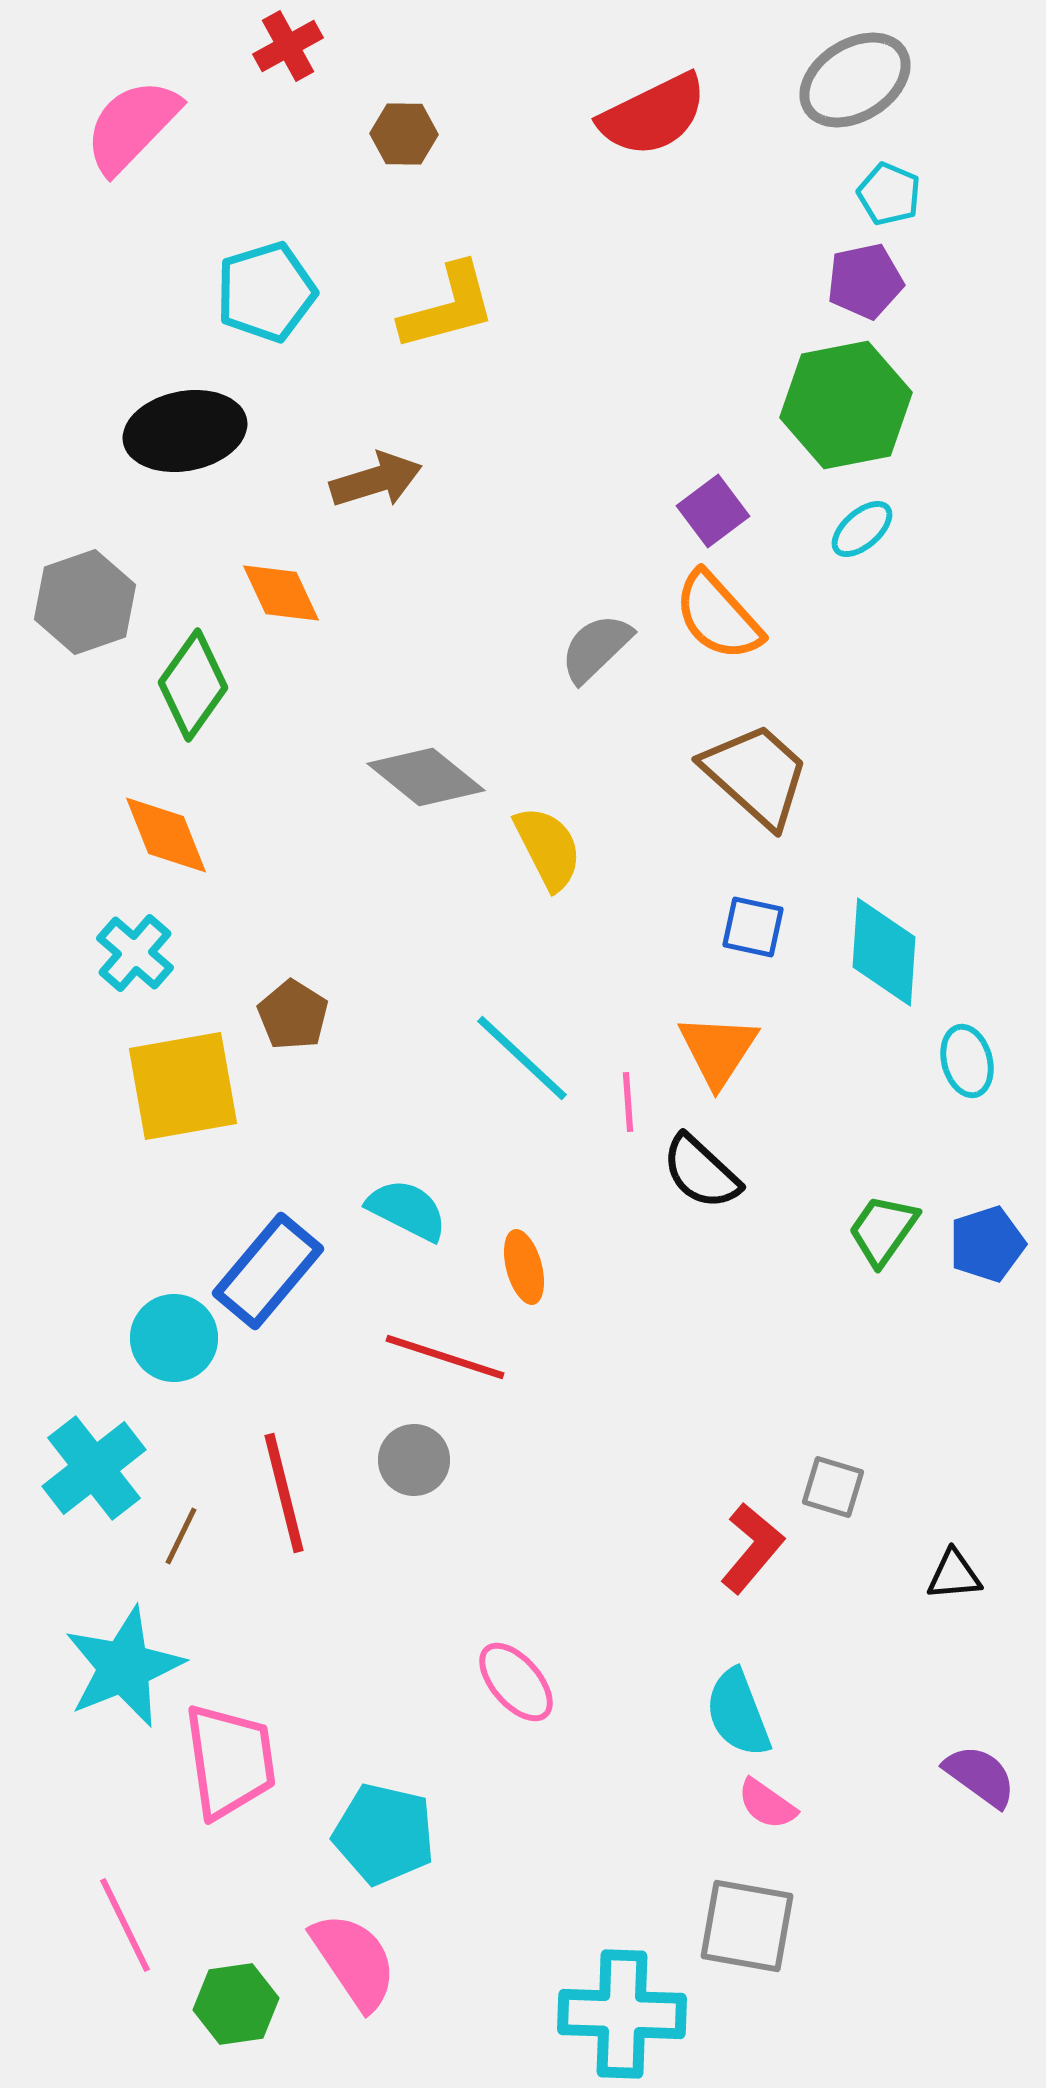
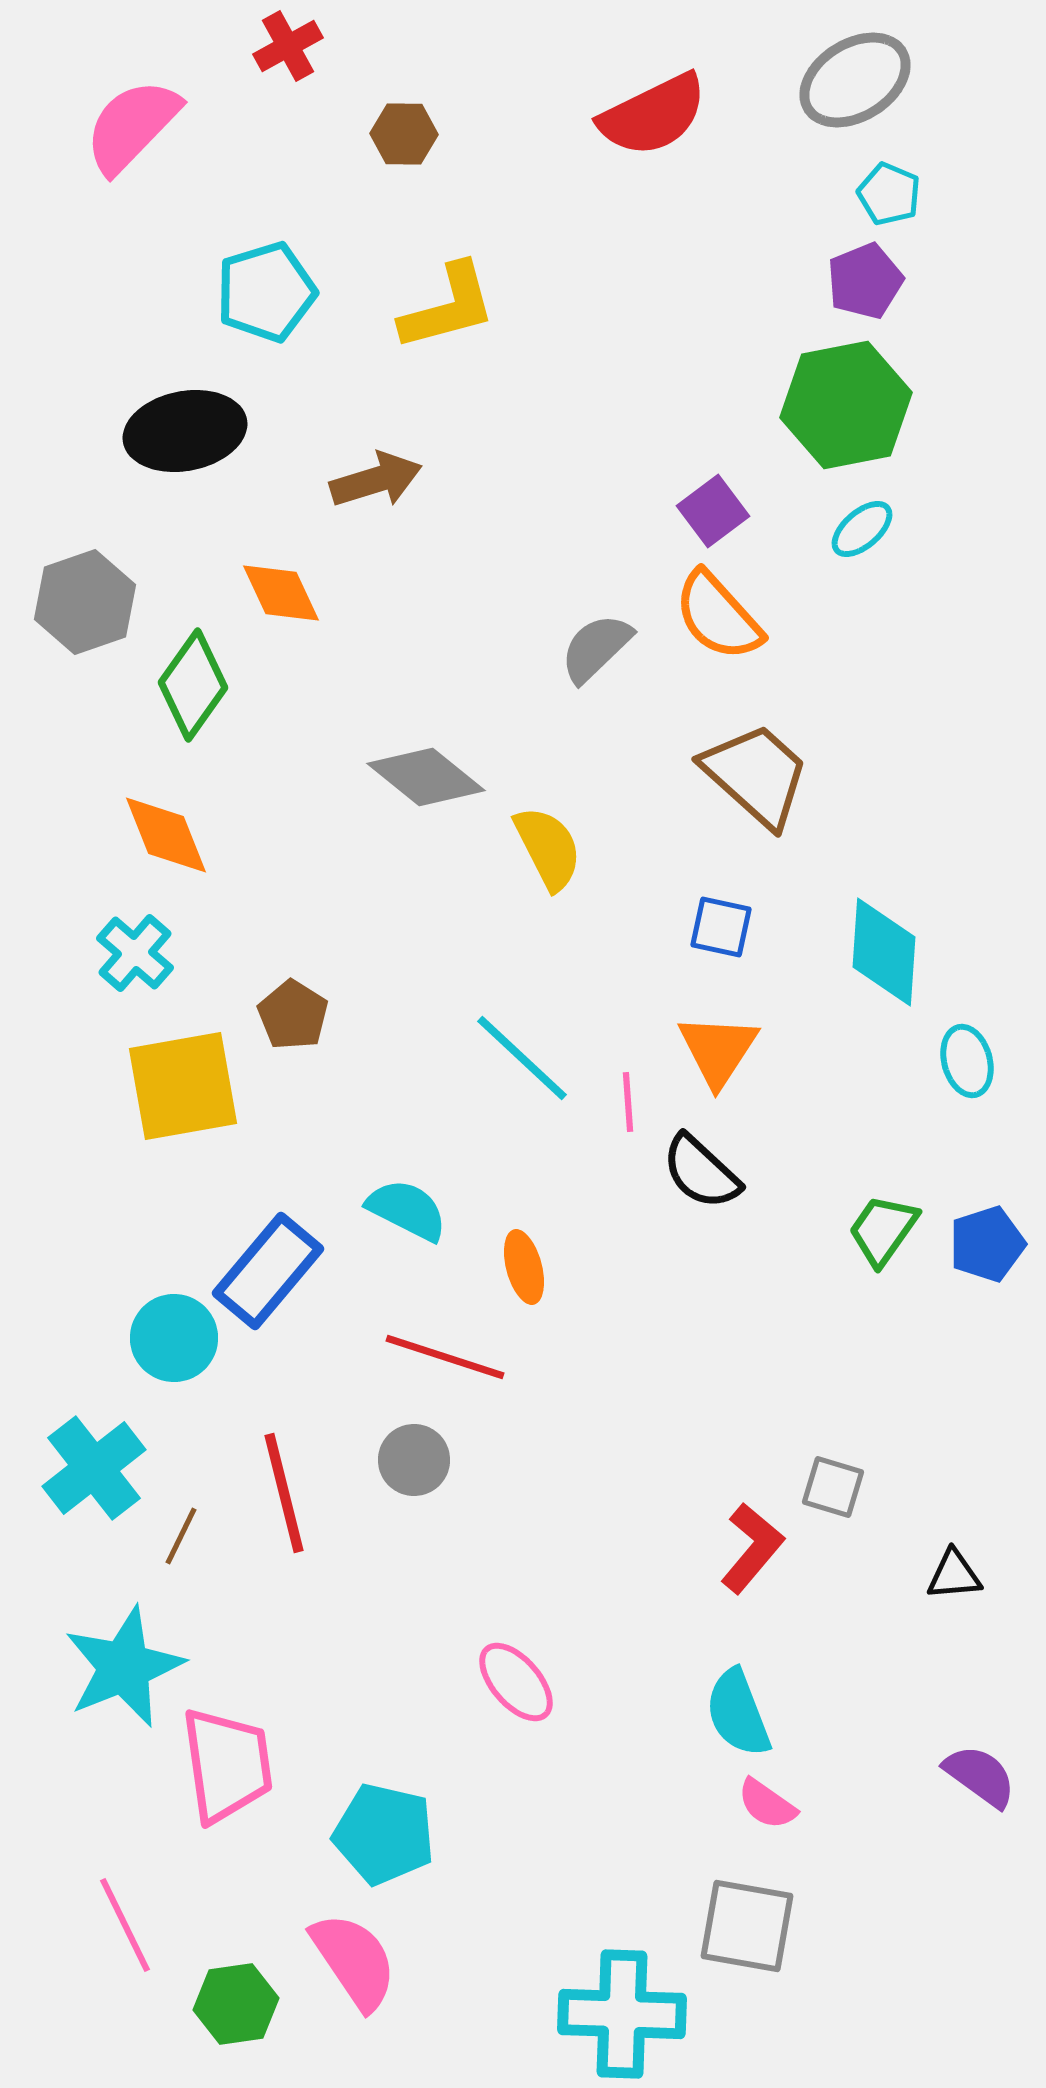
purple pentagon at (865, 281): rotated 10 degrees counterclockwise
blue square at (753, 927): moved 32 px left
pink trapezoid at (230, 1761): moved 3 px left, 4 px down
